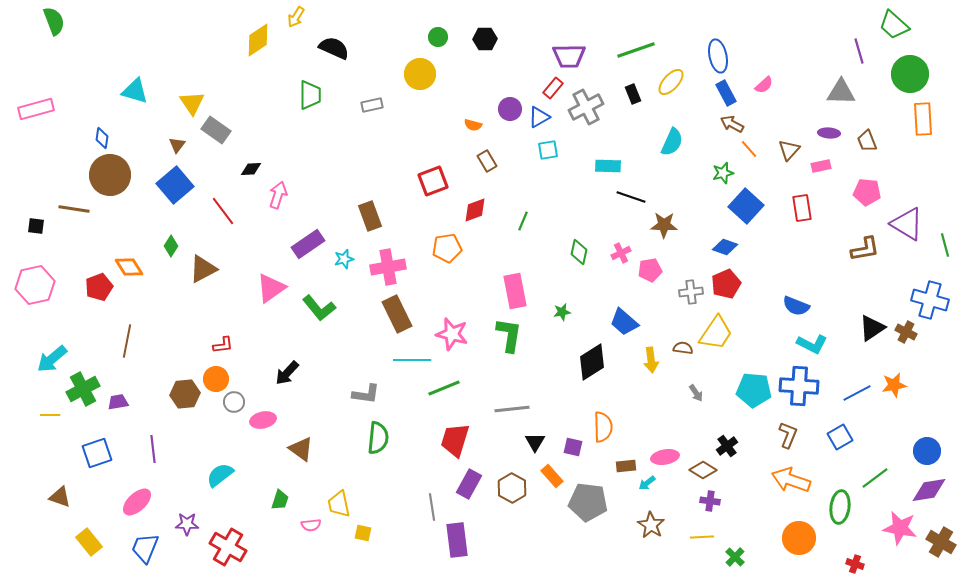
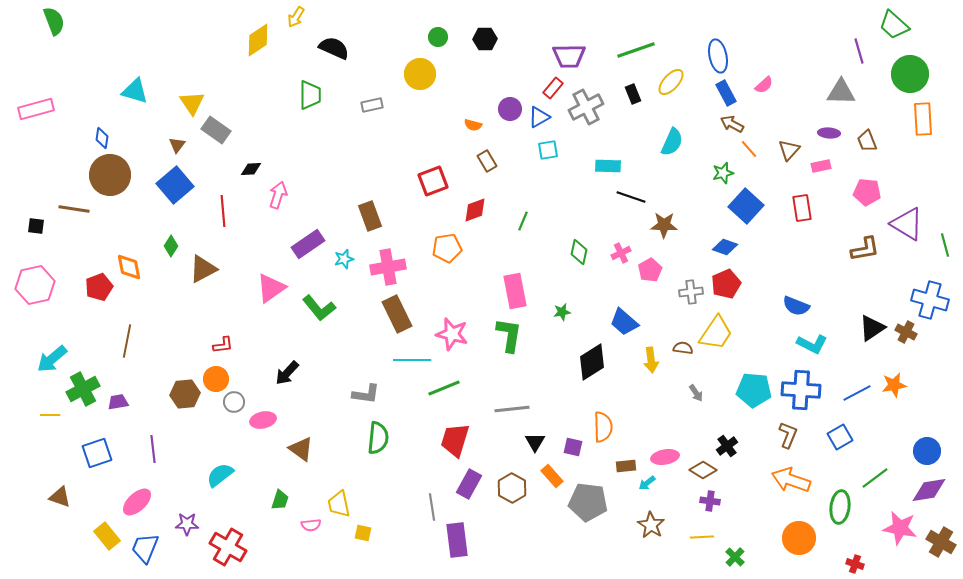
red line at (223, 211): rotated 32 degrees clockwise
orange diamond at (129, 267): rotated 20 degrees clockwise
pink pentagon at (650, 270): rotated 20 degrees counterclockwise
blue cross at (799, 386): moved 2 px right, 4 px down
yellow rectangle at (89, 542): moved 18 px right, 6 px up
